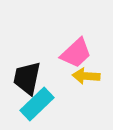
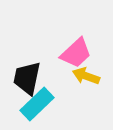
yellow arrow: rotated 16 degrees clockwise
